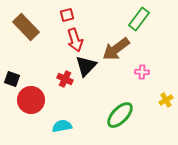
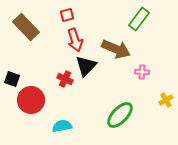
brown arrow: rotated 120 degrees counterclockwise
